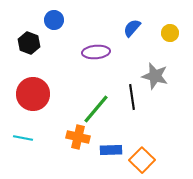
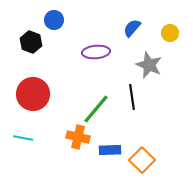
black hexagon: moved 2 px right, 1 px up
gray star: moved 6 px left, 11 px up; rotated 8 degrees clockwise
blue rectangle: moved 1 px left
